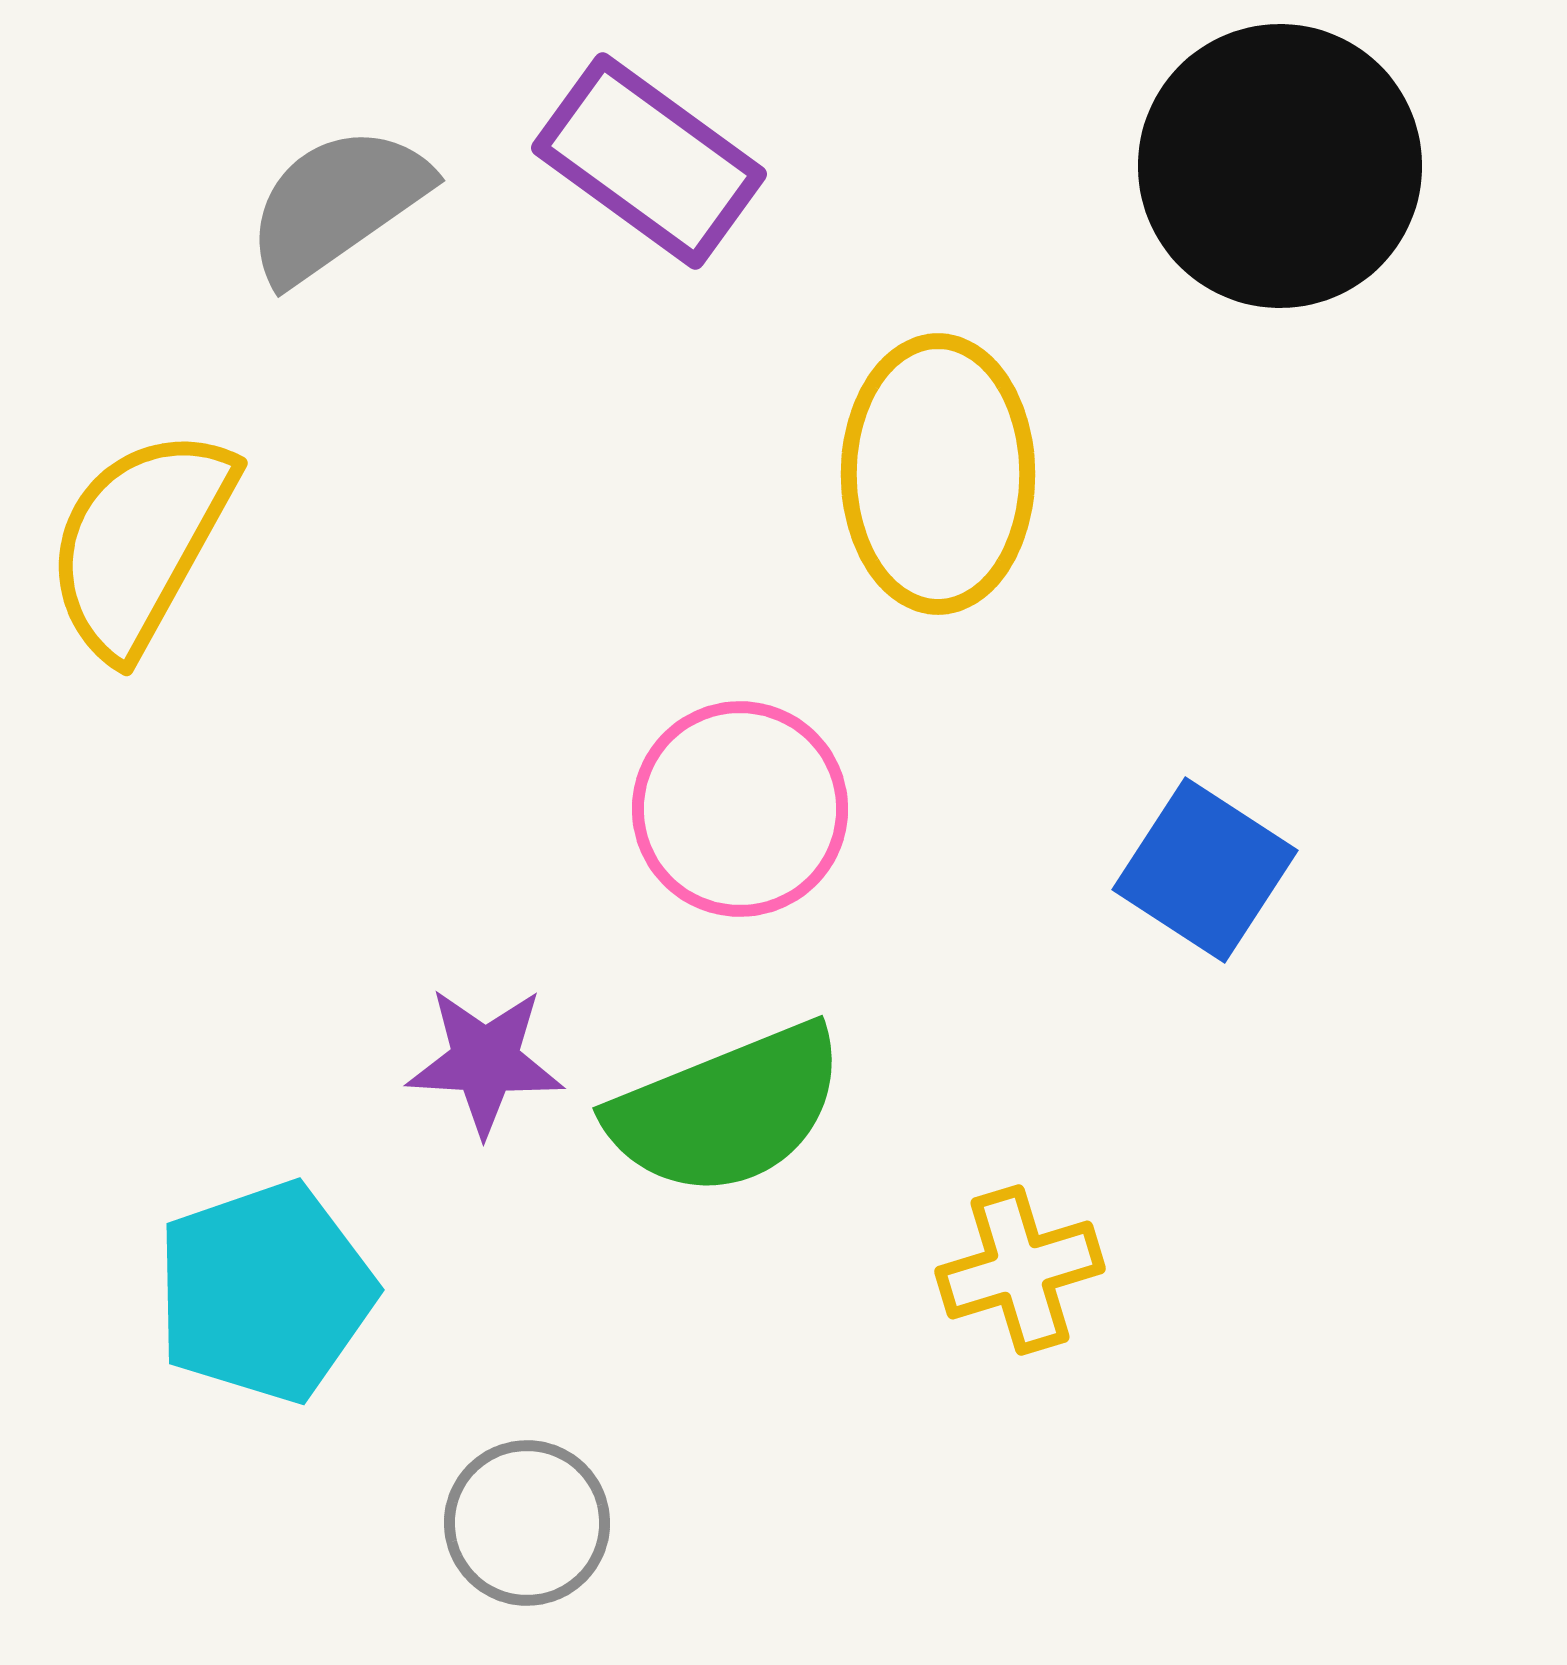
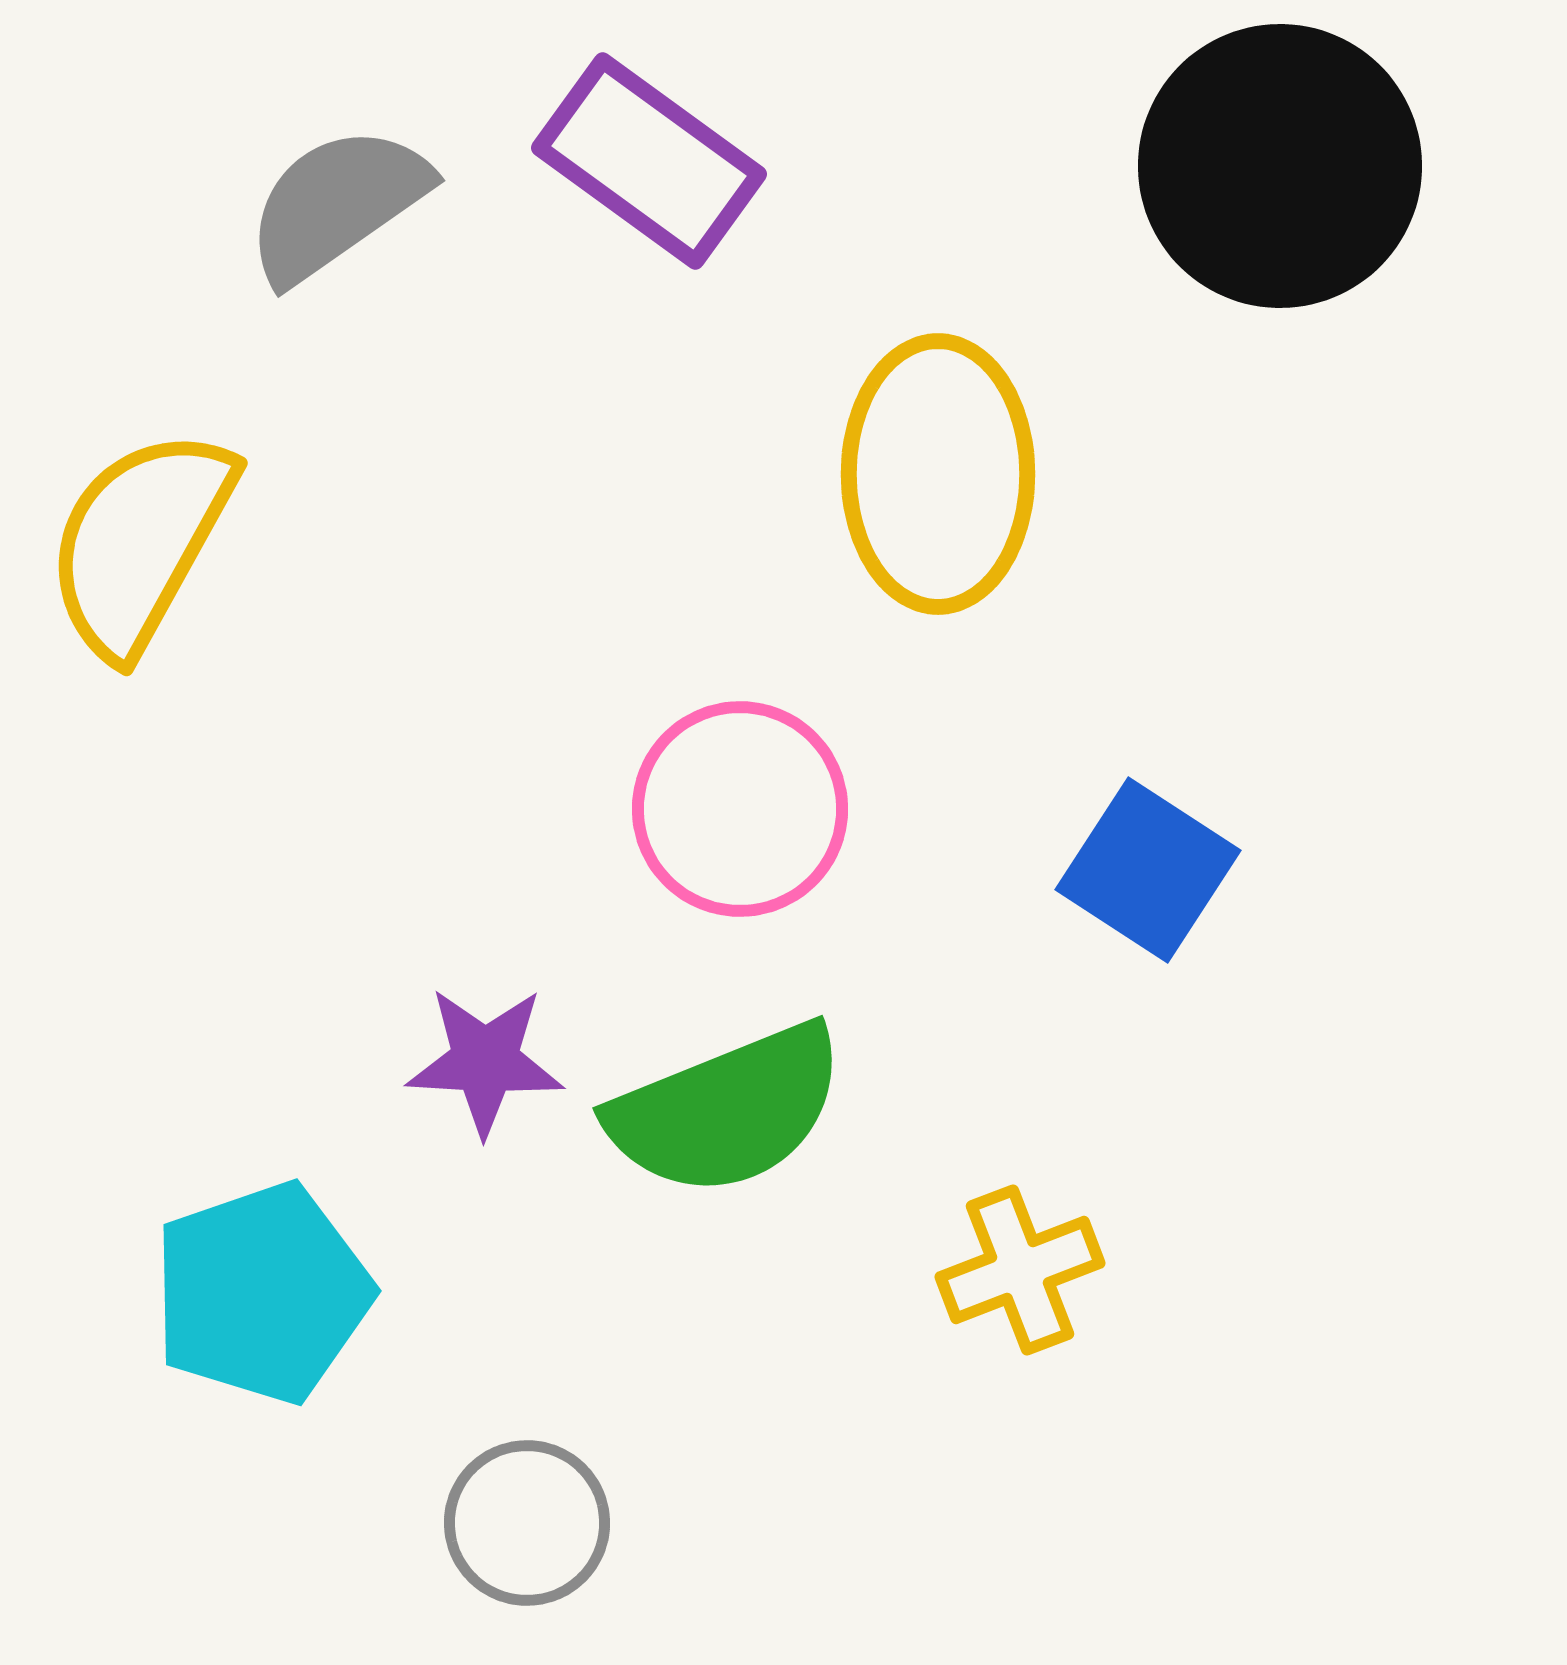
blue square: moved 57 px left
yellow cross: rotated 4 degrees counterclockwise
cyan pentagon: moved 3 px left, 1 px down
